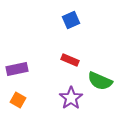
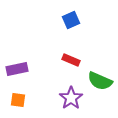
red rectangle: moved 1 px right
orange square: rotated 21 degrees counterclockwise
